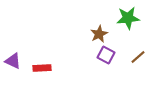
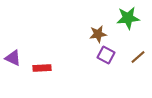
brown star: moved 1 px left; rotated 18 degrees clockwise
purple triangle: moved 3 px up
